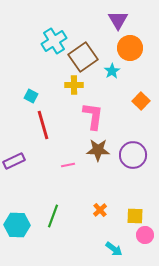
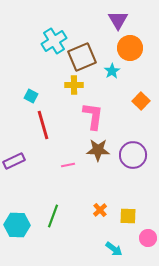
brown square: moved 1 px left; rotated 12 degrees clockwise
yellow square: moved 7 px left
pink circle: moved 3 px right, 3 px down
